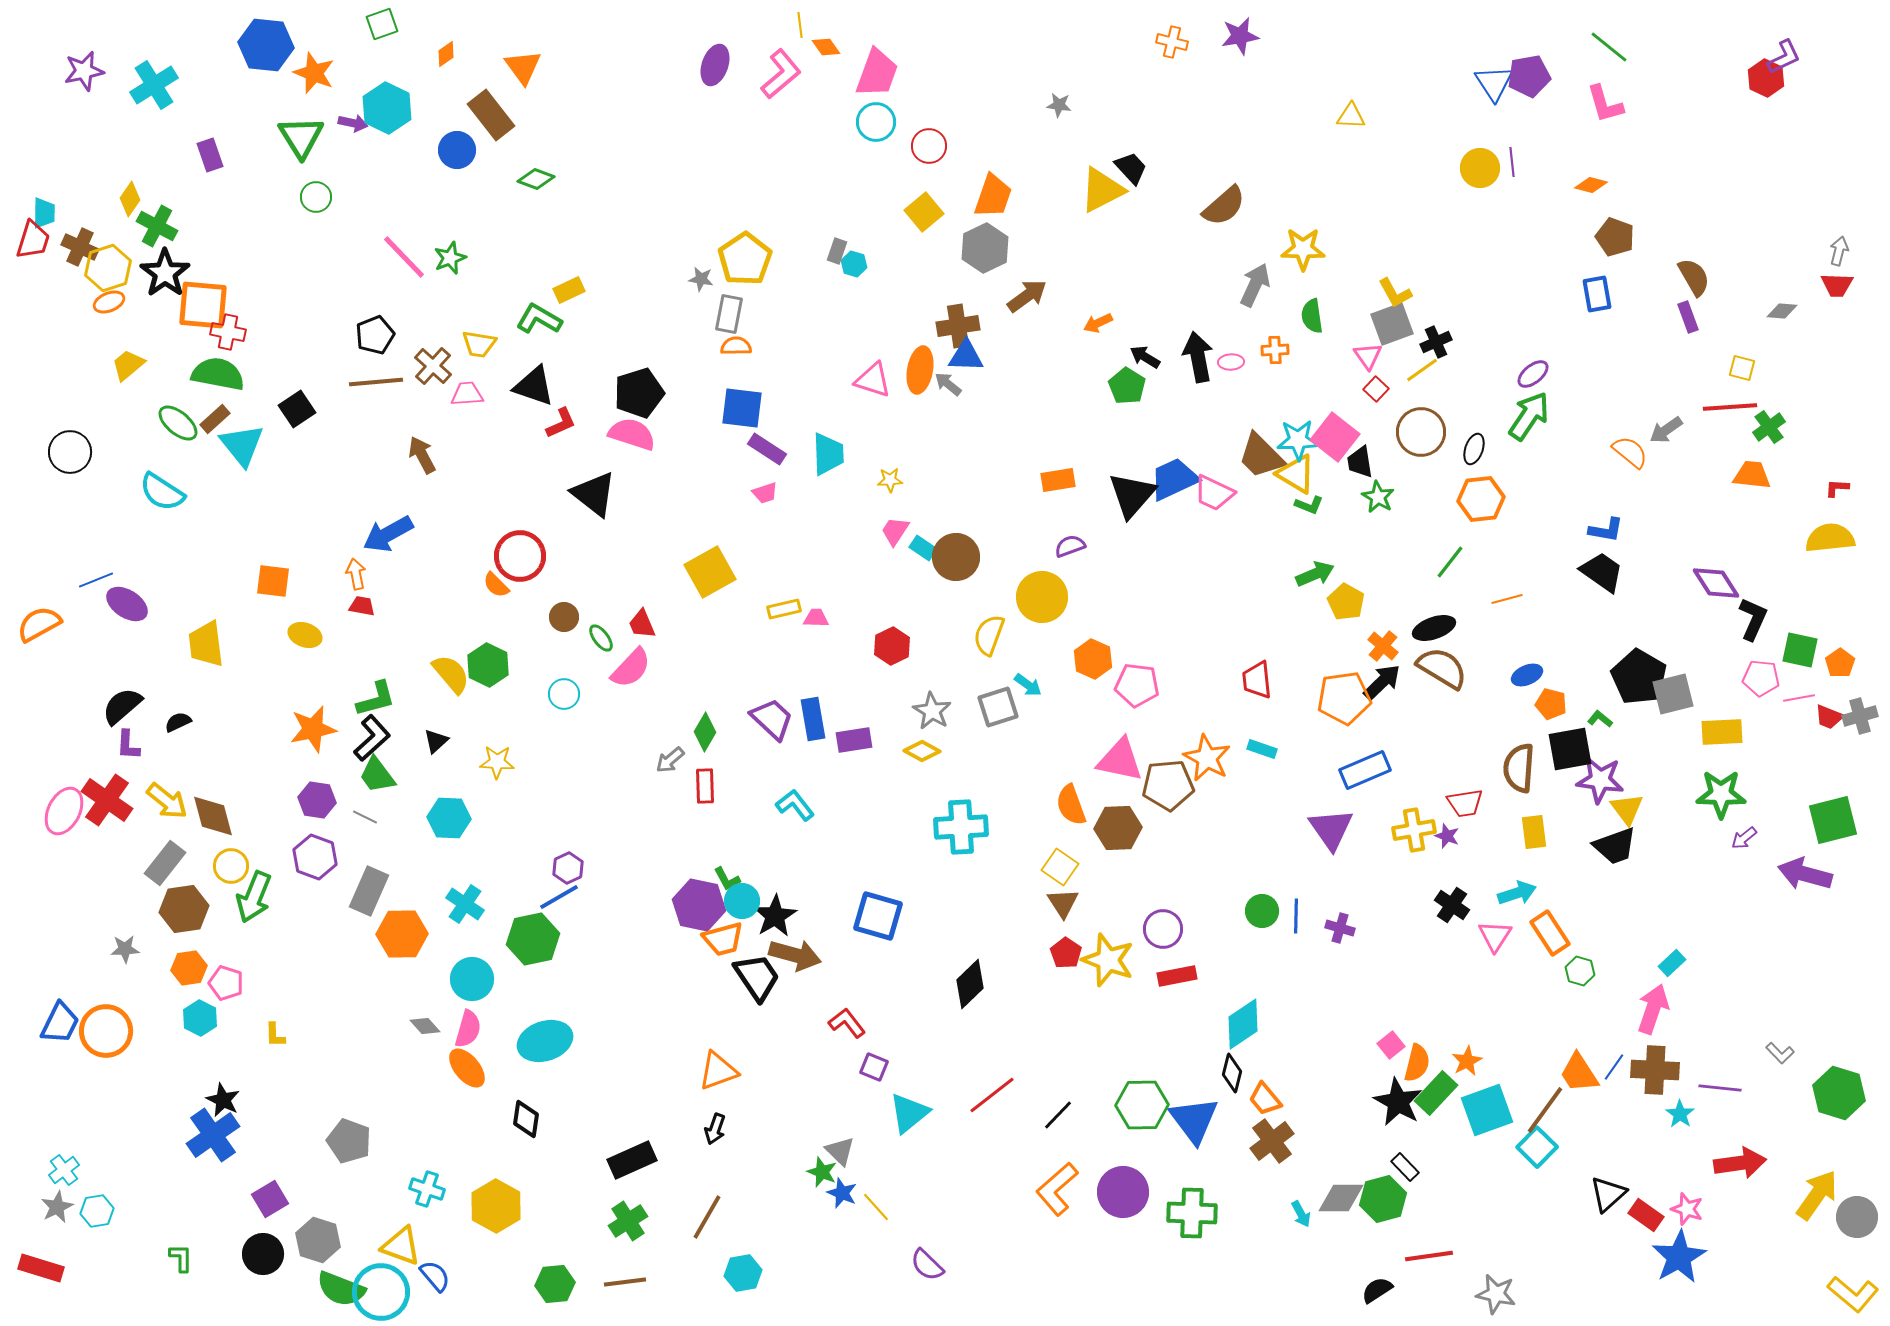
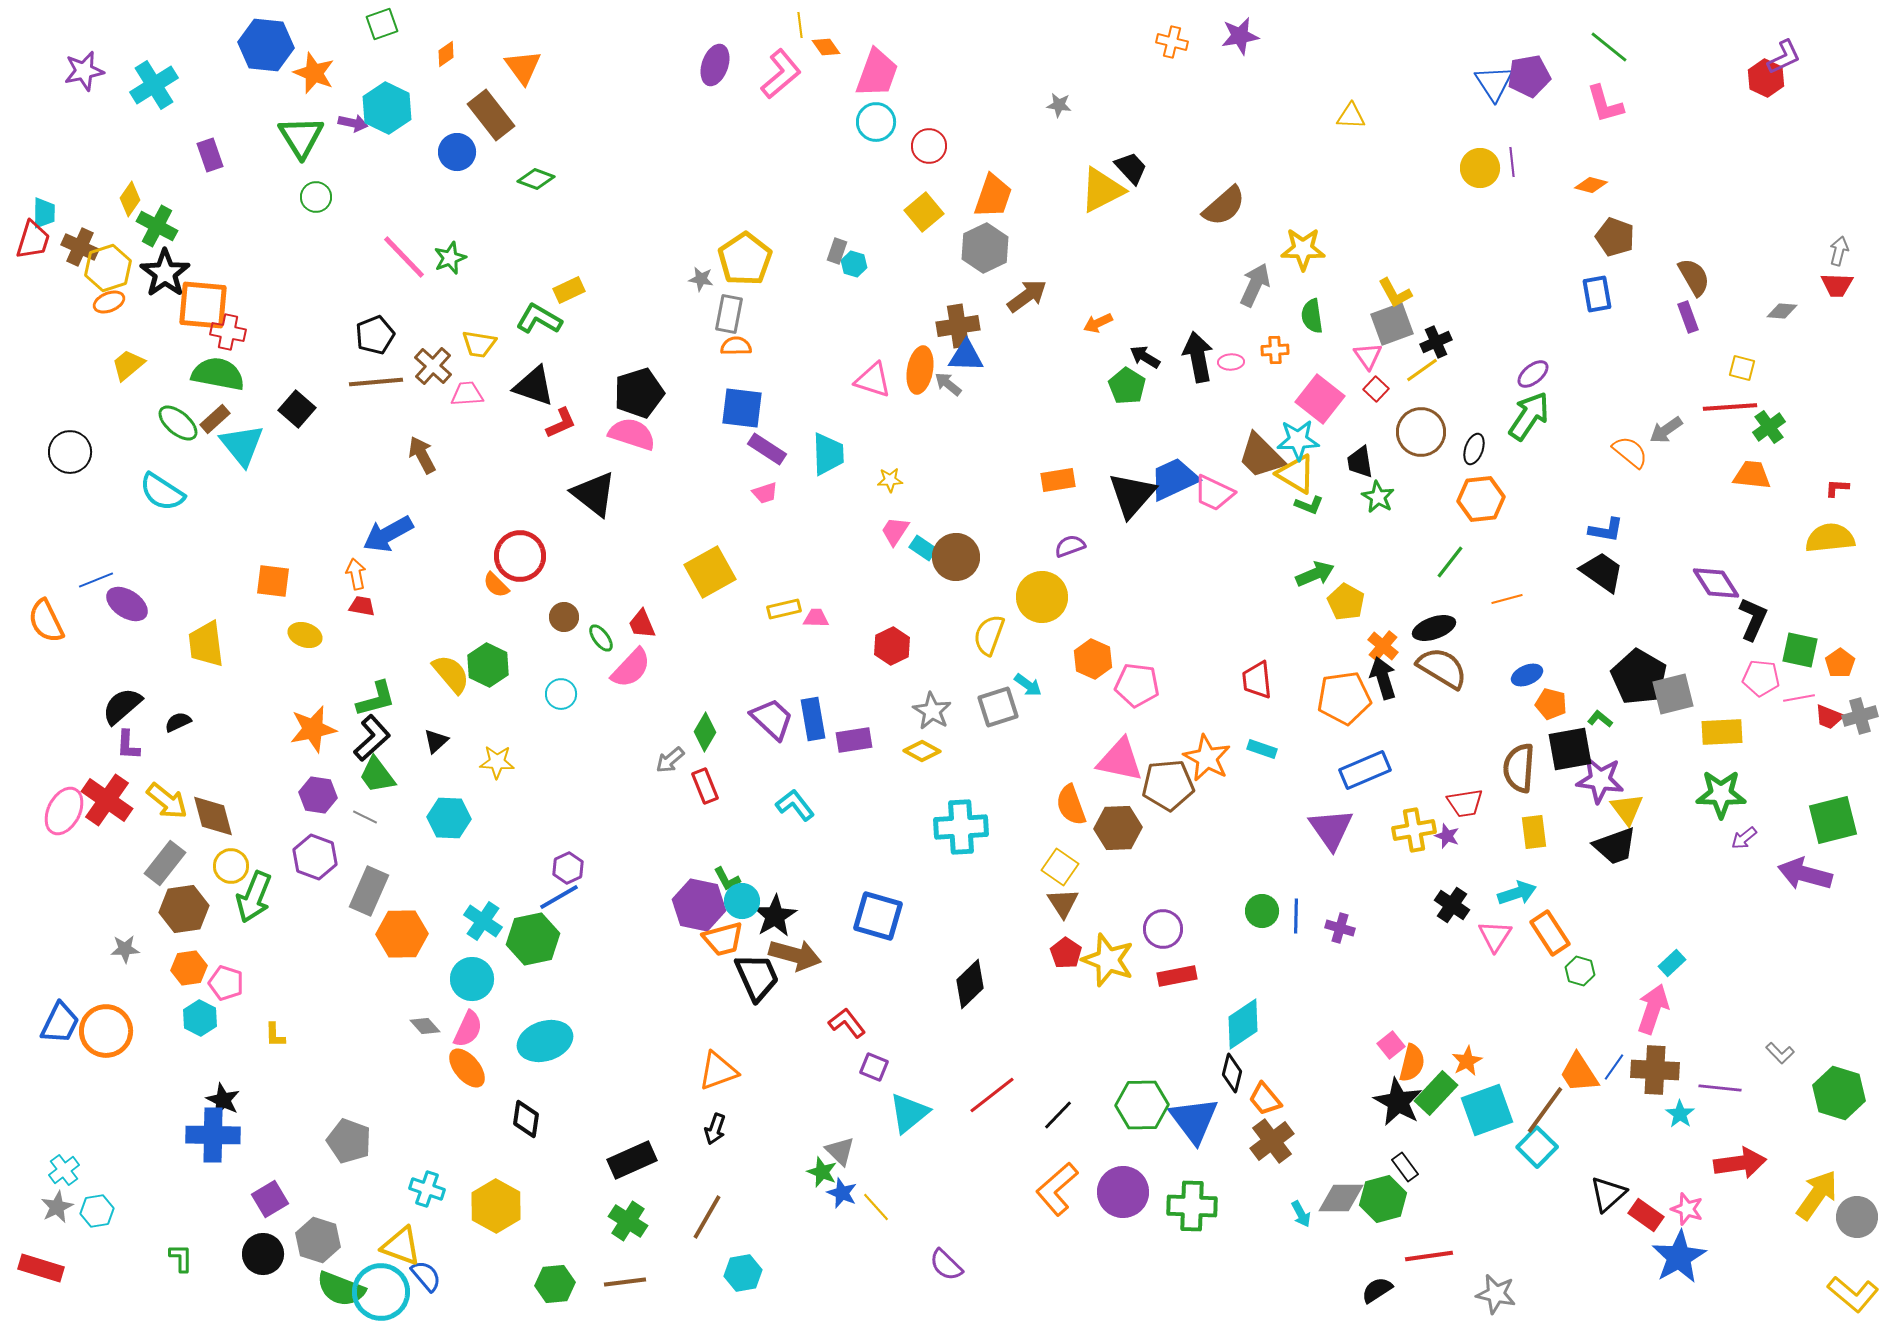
blue circle at (457, 150): moved 2 px down
black square at (297, 409): rotated 15 degrees counterclockwise
pink square at (1335, 437): moved 15 px left, 38 px up
orange semicircle at (39, 624): moved 7 px right, 3 px up; rotated 87 degrees counterclockwise
black arrow at (1382, 682): moved 1 px right, 4 px up; rotated 63 degrees counterclockwise
cyan circle at (564, 694): moved 3 px left
red rectangle at (705, 786): rotated 20 degrees counterclockwise
purple hexagon at (317, 800): moved 1 px right, 5 px up
cyan cross at (465, 904): moved 18 px right, 17 px down
black trapezoid at (757, 977): rotated 10 degrees clockwise
pink semicircle at (468, 1029): rotated 9 degrees clockwise
orange semicircle at (1417, 1063): moved 5 px left
blue cross at (213, 1135): rotated 36 degrees clockwise
black rectangle at (1405, 1167): rotated 8 degrees clockwise
green cross at (1192, 1213): moved 7 px up
green cross at (628, 1221): rotated 24 degrees counterclockwise
purple semicircle at (927, 1265): moved 19 px right
blue semicircle at (435, 1276): moved 9 px left
